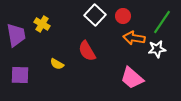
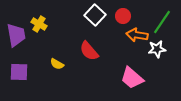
yellow cross: moved 3 px left
orange arrow: moved 3 px right, 3 px up
red semicircle: moved 2 px right; rotated 10 degrees counterclockwise
purple square: moved 1 px left, 3 px up
